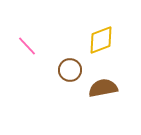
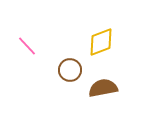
yellow diamond: moved 2 px down
